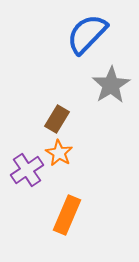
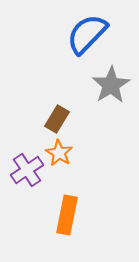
orange rectangle: rotated 12 degrees counterclockwise
